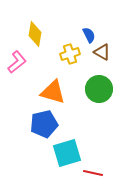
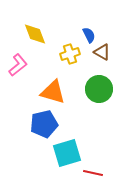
yellow diamond: rotated 30 degrees counterclockwise
pink L-shape: moved 1 px right, 3 px down
